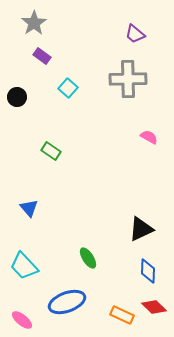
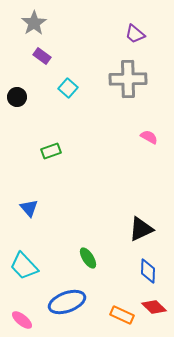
green rectangle: rotated 54 degrees counterclockwise
